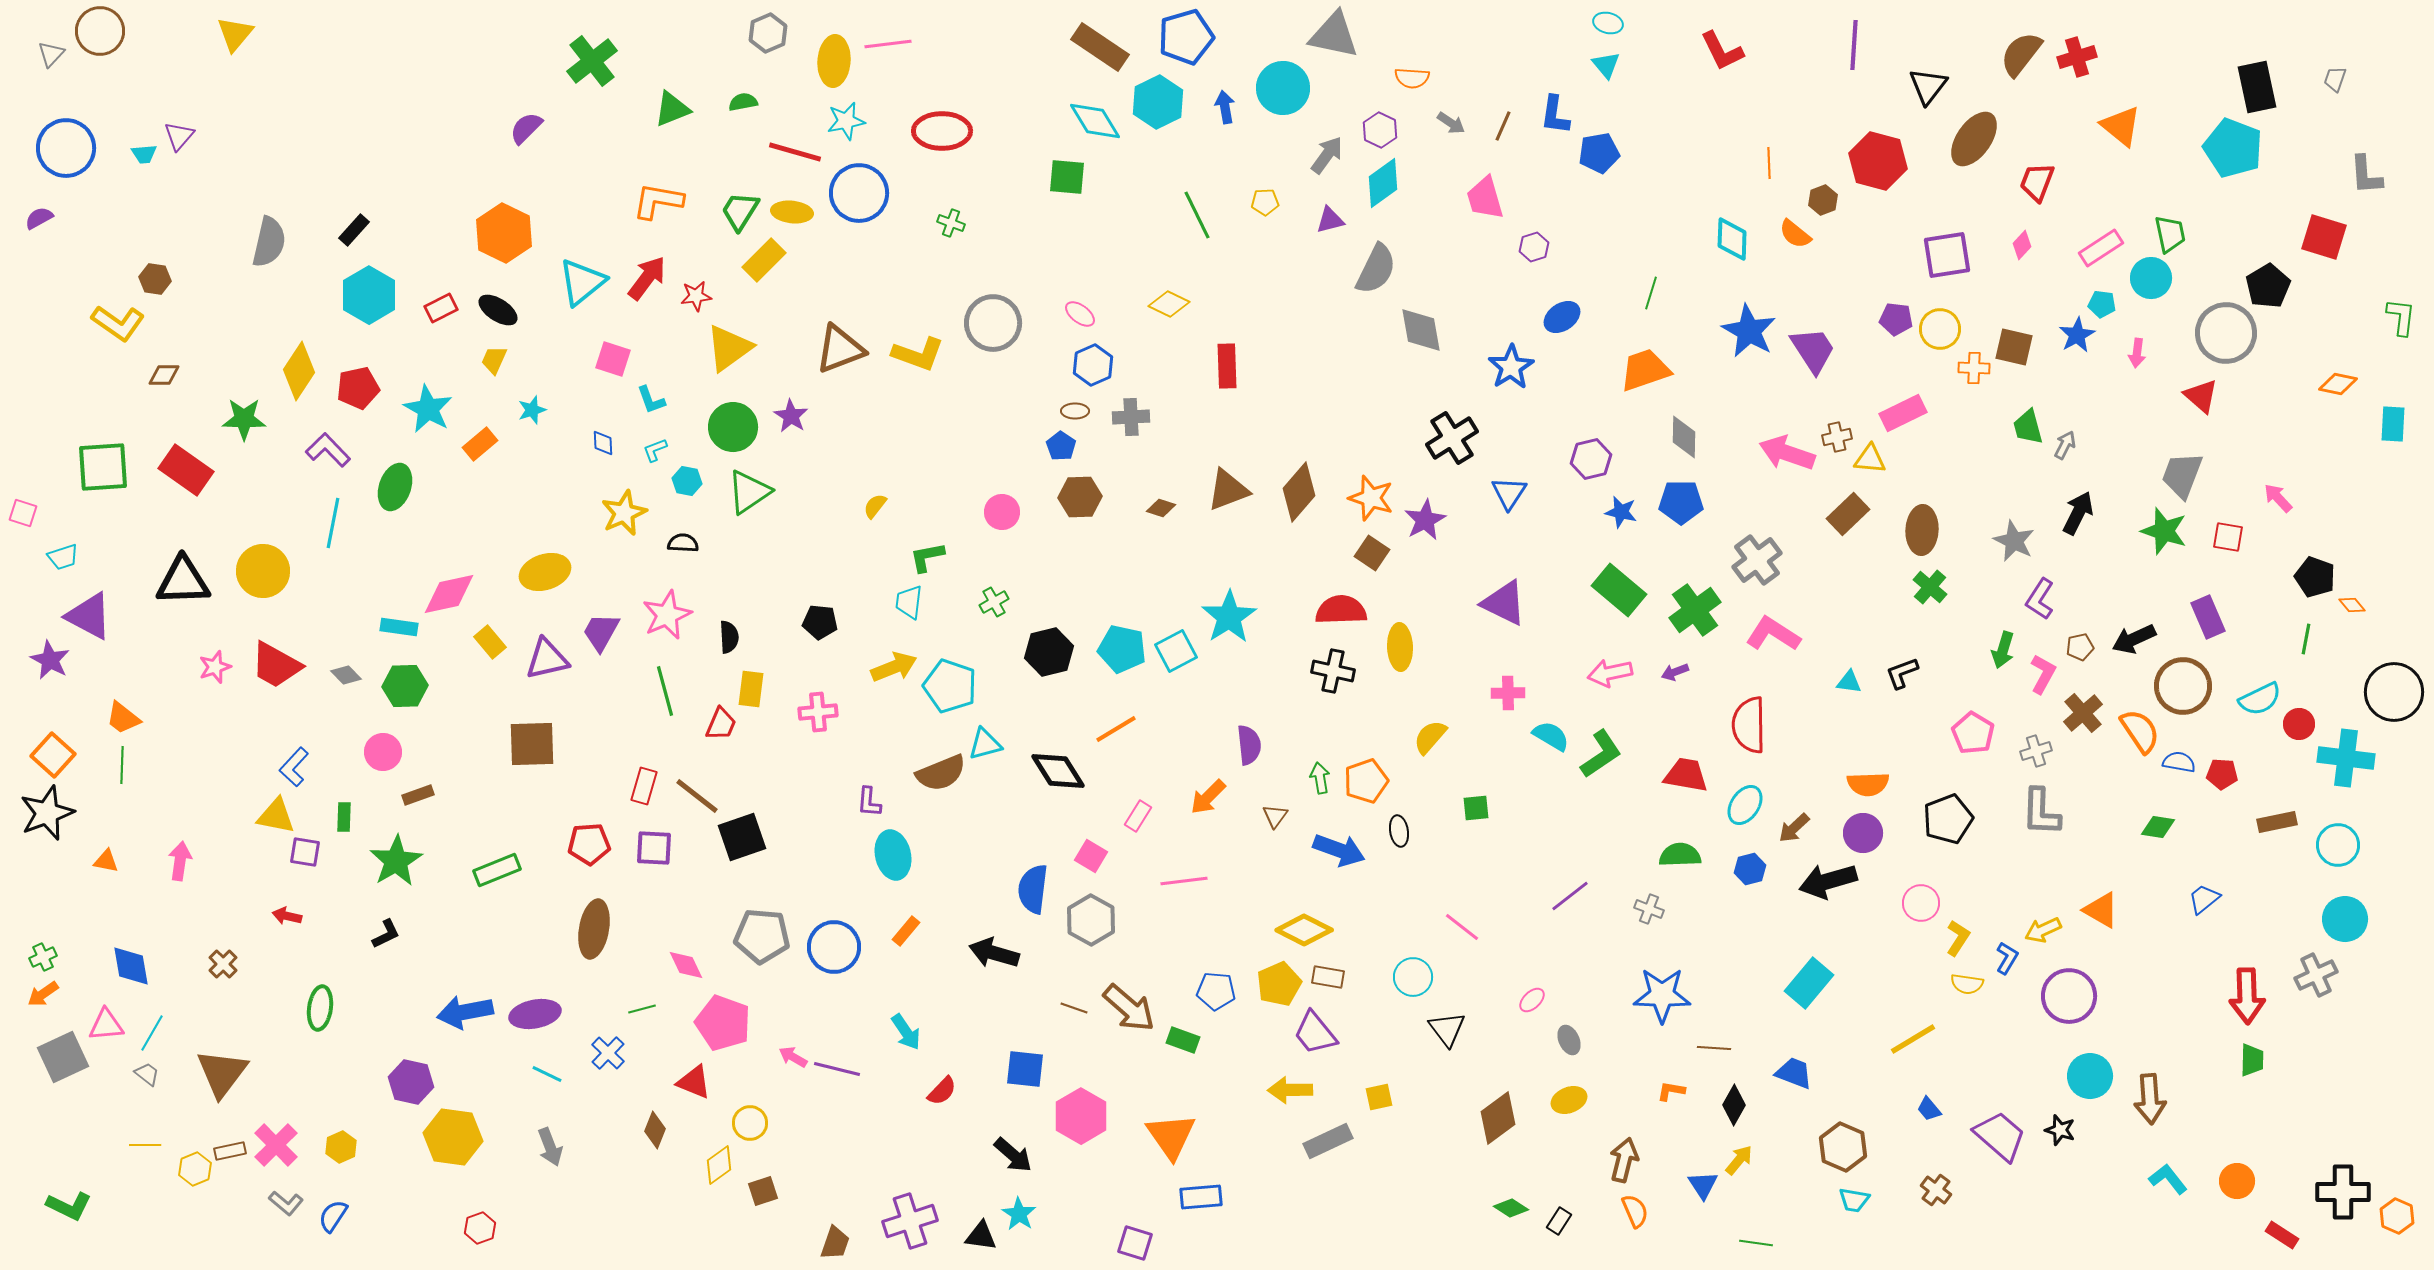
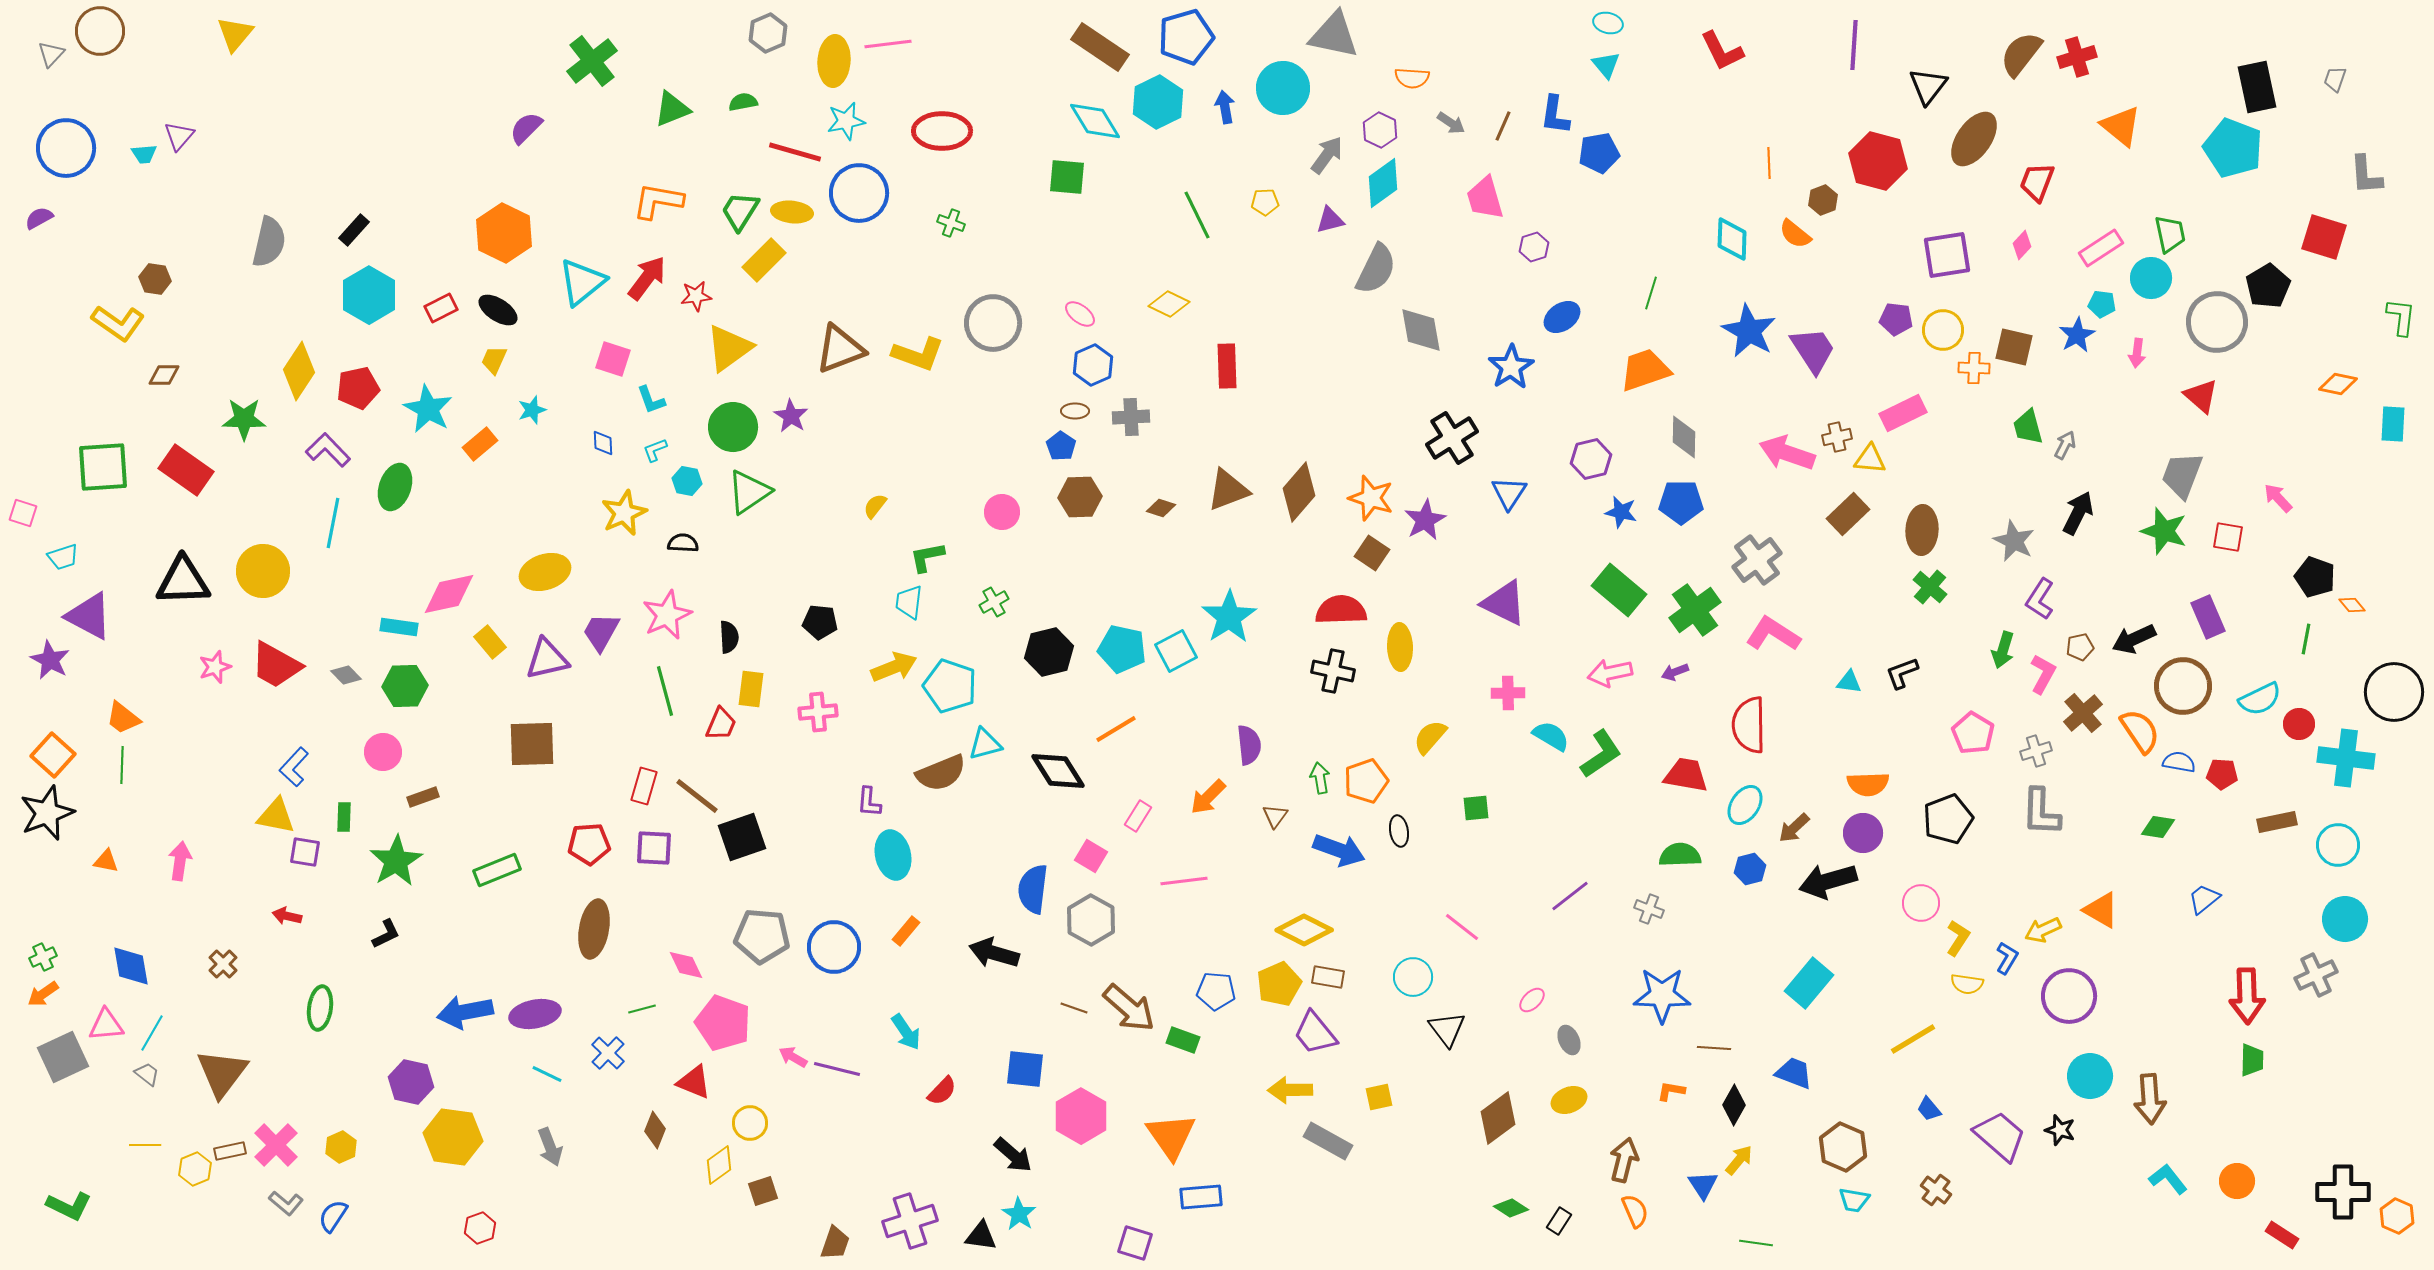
yellow circle at (1940, 329): moved 3 px right, 1 px down
gray circle at (2226, 333): moved 9 px left, 11 px up
brown rectangle at (418, 795): moved 5 px right, 2 px down
gray rectangle at (1328, 1141): rotated 54 degrees clockwise
